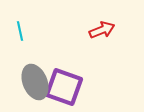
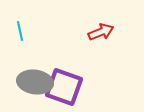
red arrow: moved 1 px left, 2 px down
gray ellipse: rotated 60 degrees counterclockwise
